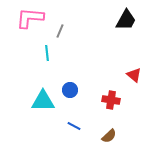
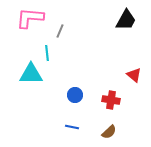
blue circle: moved 5 px right, 5 px down
cyan triangle: moved 12 px left, 27 px up
blue line: moved 2 px left, 1 px down; rotated 16 degrees counterclockwise
brown semicircle: moved 4 px up
